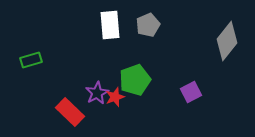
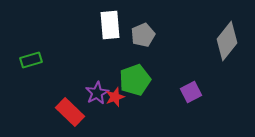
gray pentagon: moved 5 px left, 10 px down
